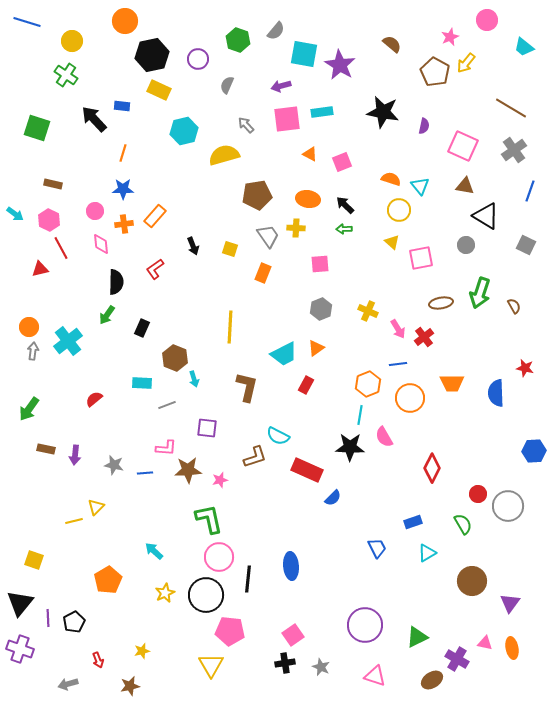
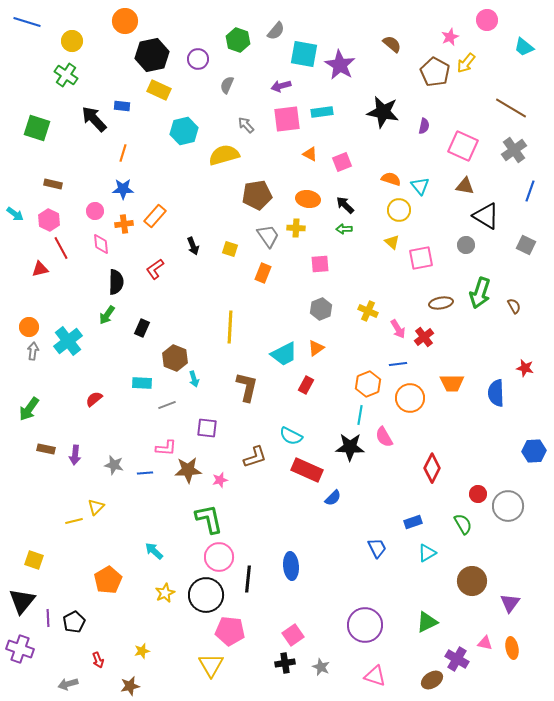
cyan semicircle at (278, 436): moved 13 px right
black triangle at (20, 603): moved 2 px right, 2 px up
green triangle at (417, 637): moved 10 px right, 15 px up
